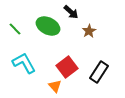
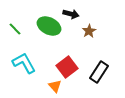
black arrow: moved 2 px down; rotated 28 degrees counterclockwise
green ellipse: moved 1 px right
